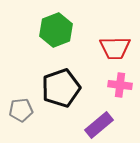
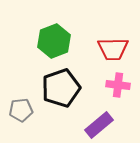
green hexagon: moved 2 px left, 11 px down
red trapezoid: moved 2 px left, 1 px down
pink cross: moved 2 px left
